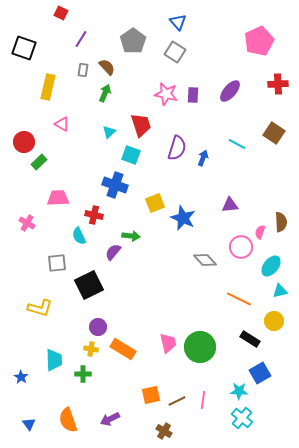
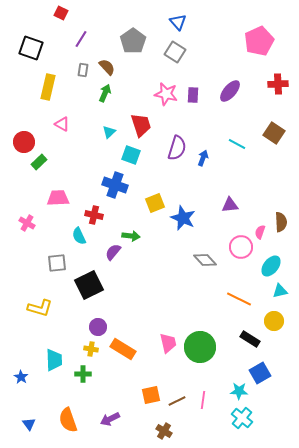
black square at (24, 48): moved 7 px right
